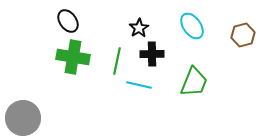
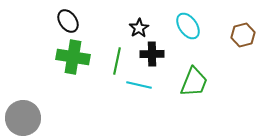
cyan ellipse: moved 4 px left
